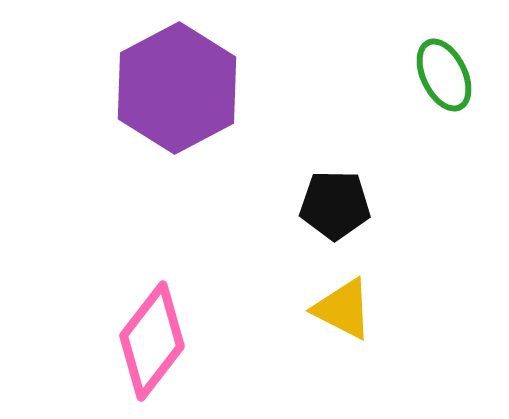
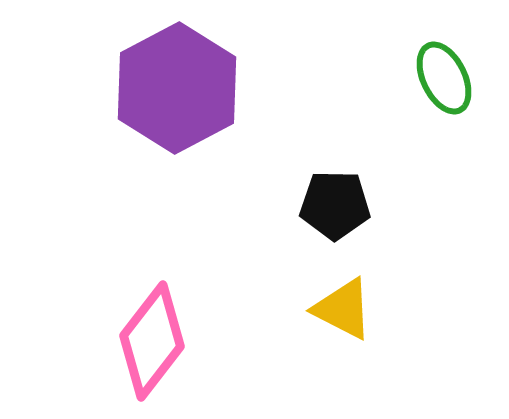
green ellipse: moved 3 px down
